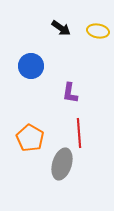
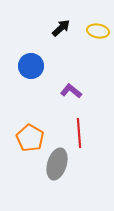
black arrow: rotated 78 degrees counterclockwise
purple L-shape: moved 1 px right, 2 px up; rotated 120 degrees clockwise
gray ellipse: moved 5 px left
